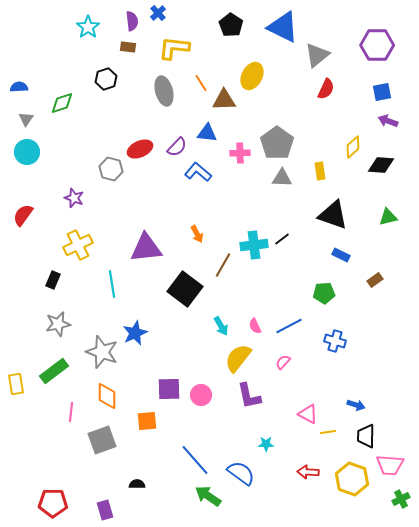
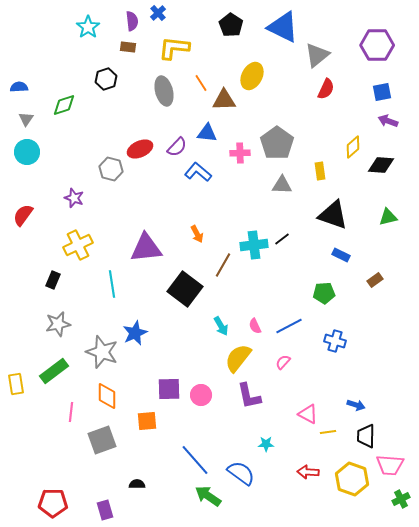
green diamond at (62, 103): moved 2 px right, 2 px down
gray triangle at (282, 178): moved 7 px down
